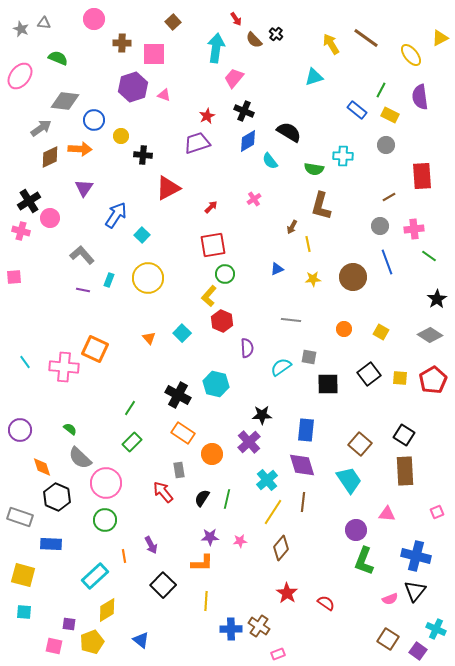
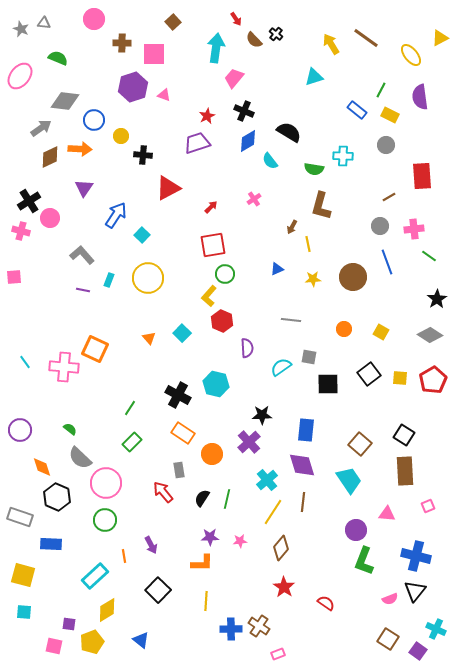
pink square at (437, 512): moved 9 px left, 6 px up
black square at (163, 585): moved 5 px left, 5 px down
red star at (287, 593): moved 3 px left, 6 px up
